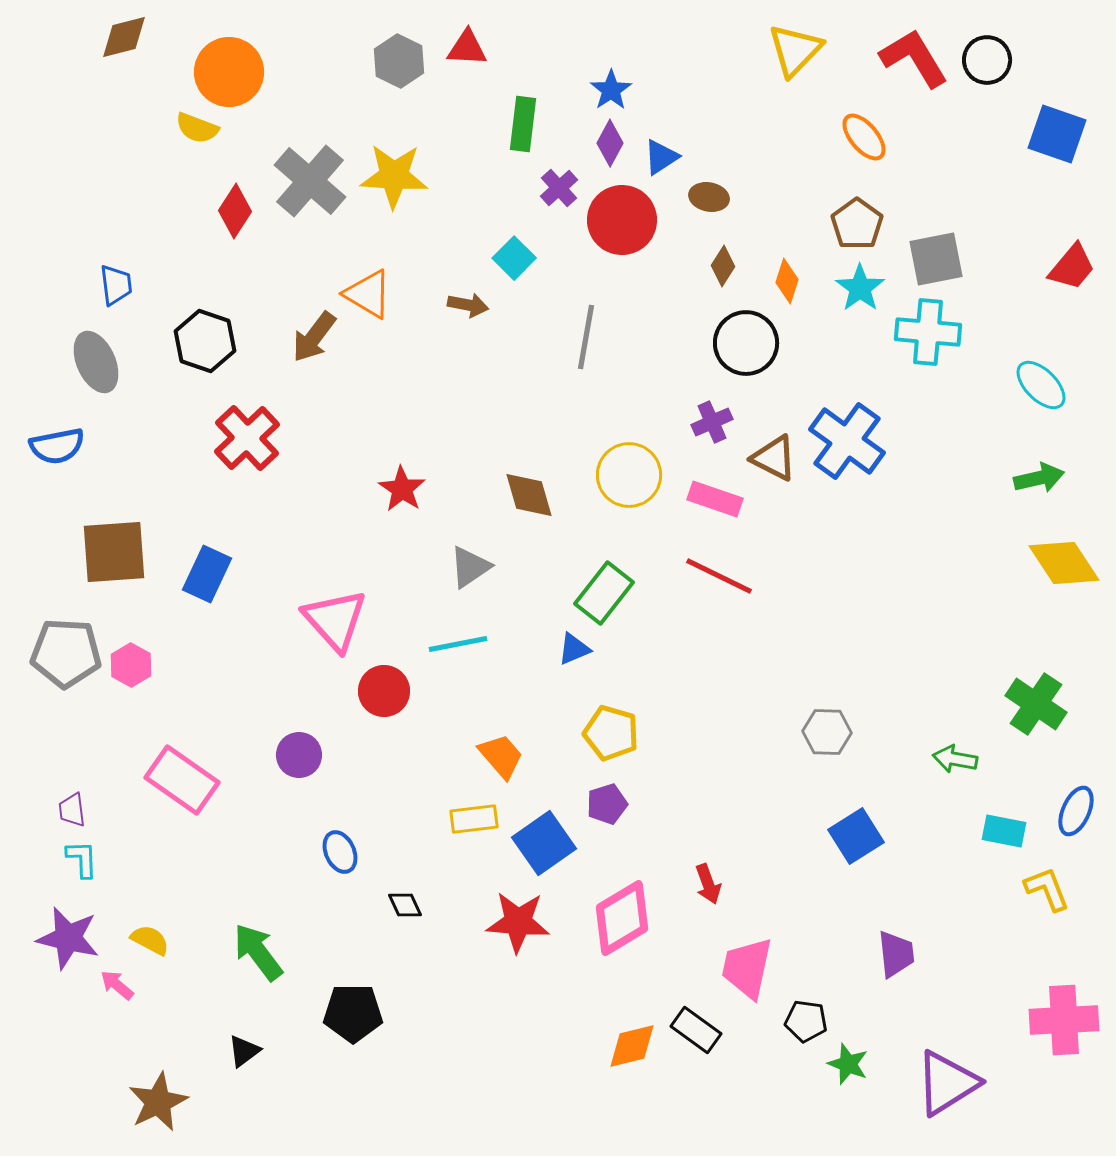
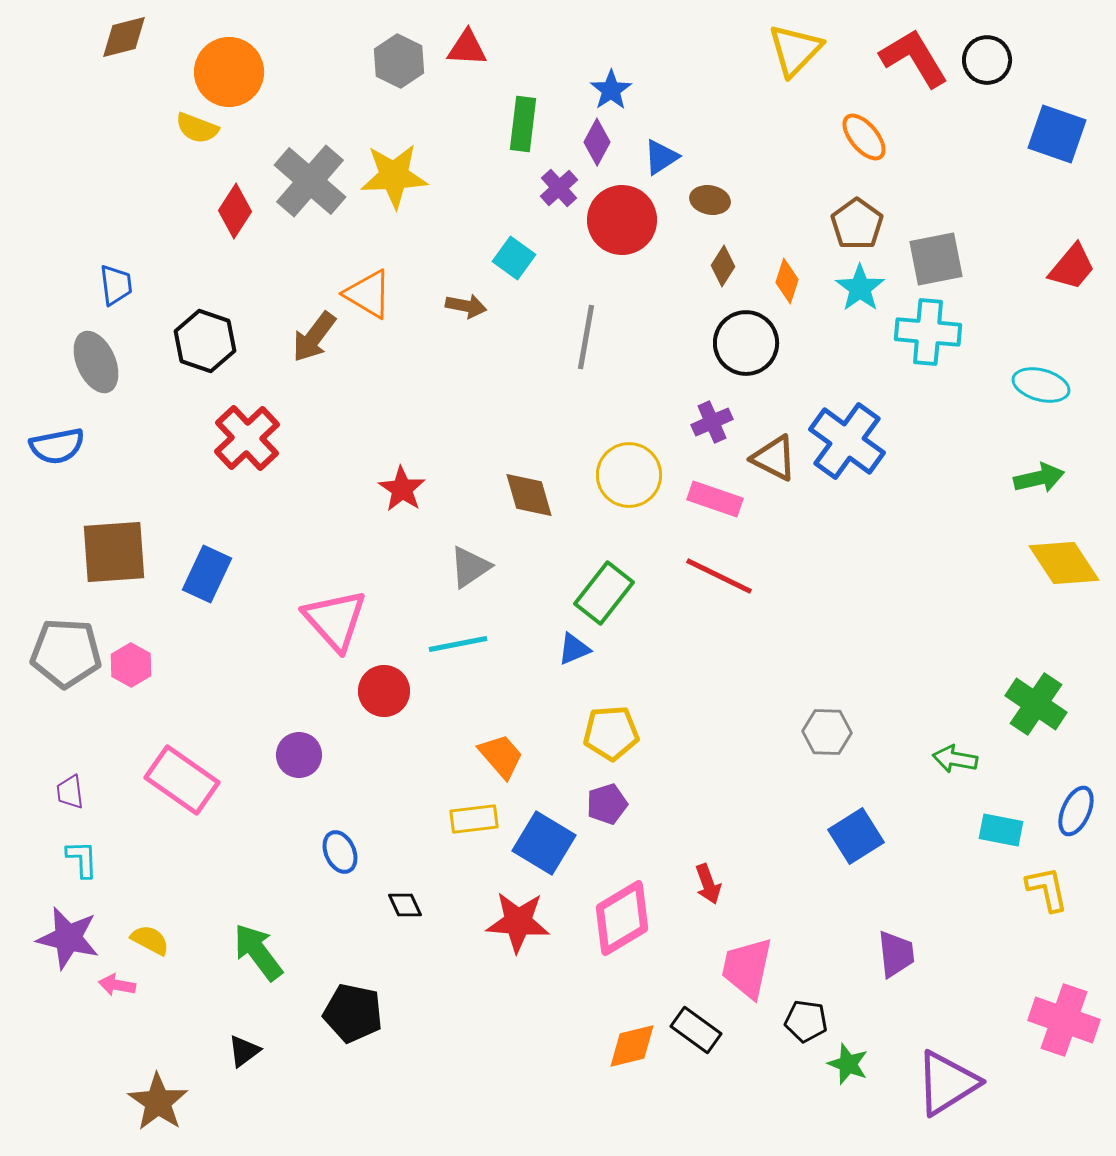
purple diamond at (610, 143): moved 13 px left, 1 px up
yellow star at (394, 176): rotated 6 degrees counterclockwise
brown ellipse at (709, 197): moved 1 px right, 3 px down
cyan square at (514, 258): rotated 9 degrees counterclockwise
brown arrow at (468, 305): moved 2 px left, 1 px down
cyan ellipse at (1041, 385): rotated 30 degrees counterclockwise
yellow pentagon at (611, 733): rotated 20 degrees counterclockwise
purple trapezoid at (72, 810): moved 2 px left, 18 px up
cyan rectangle at (1004, 831): moved 3 px left, 1 px up
blue square at (544, 843): rotated 24 degrees counterclockwise
yellow L-shape at (1047, 889): rotated 9 degrees clockwise
pink arrow at (117, 985): rotated 30 degrees counterclockwise
black pentagon at (353, 1013): rotated 12 degrees clockwise
pink cross at (1064, 1020): rotated 22 degrees clockwise
brown star at (158, 1102): rotated 12 degrees counterclockwise
